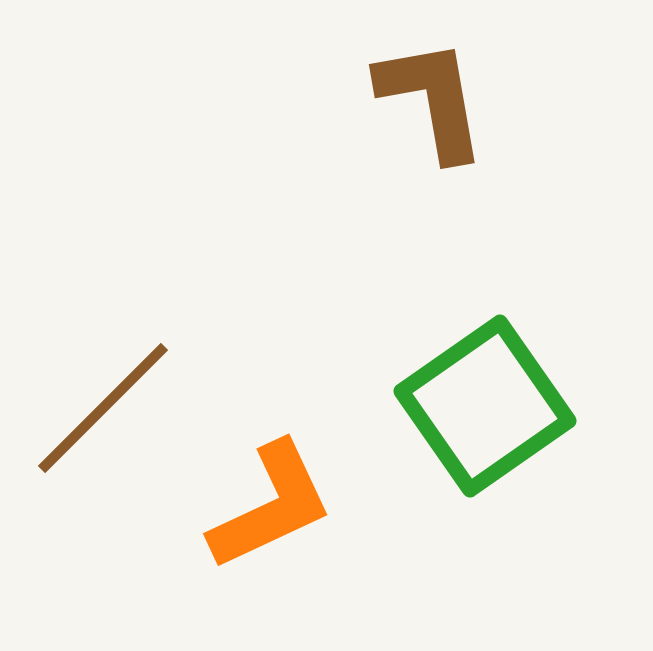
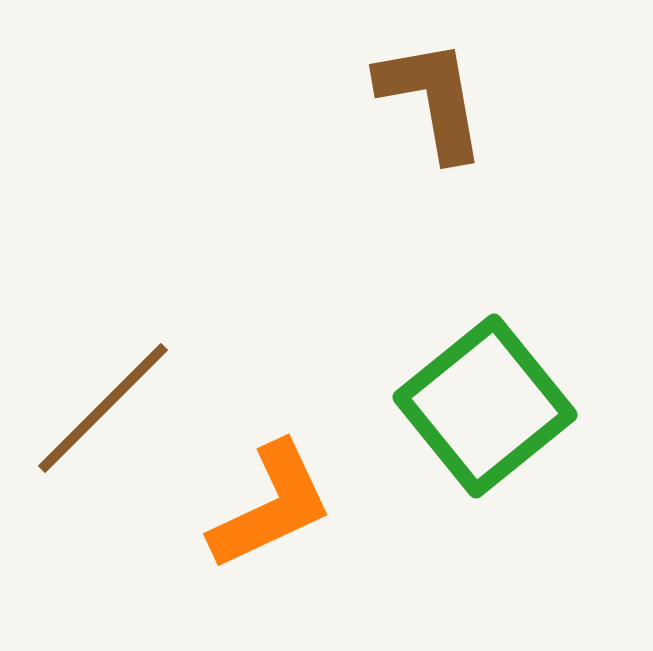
green square: rotated 4 degrees counterclockwise
